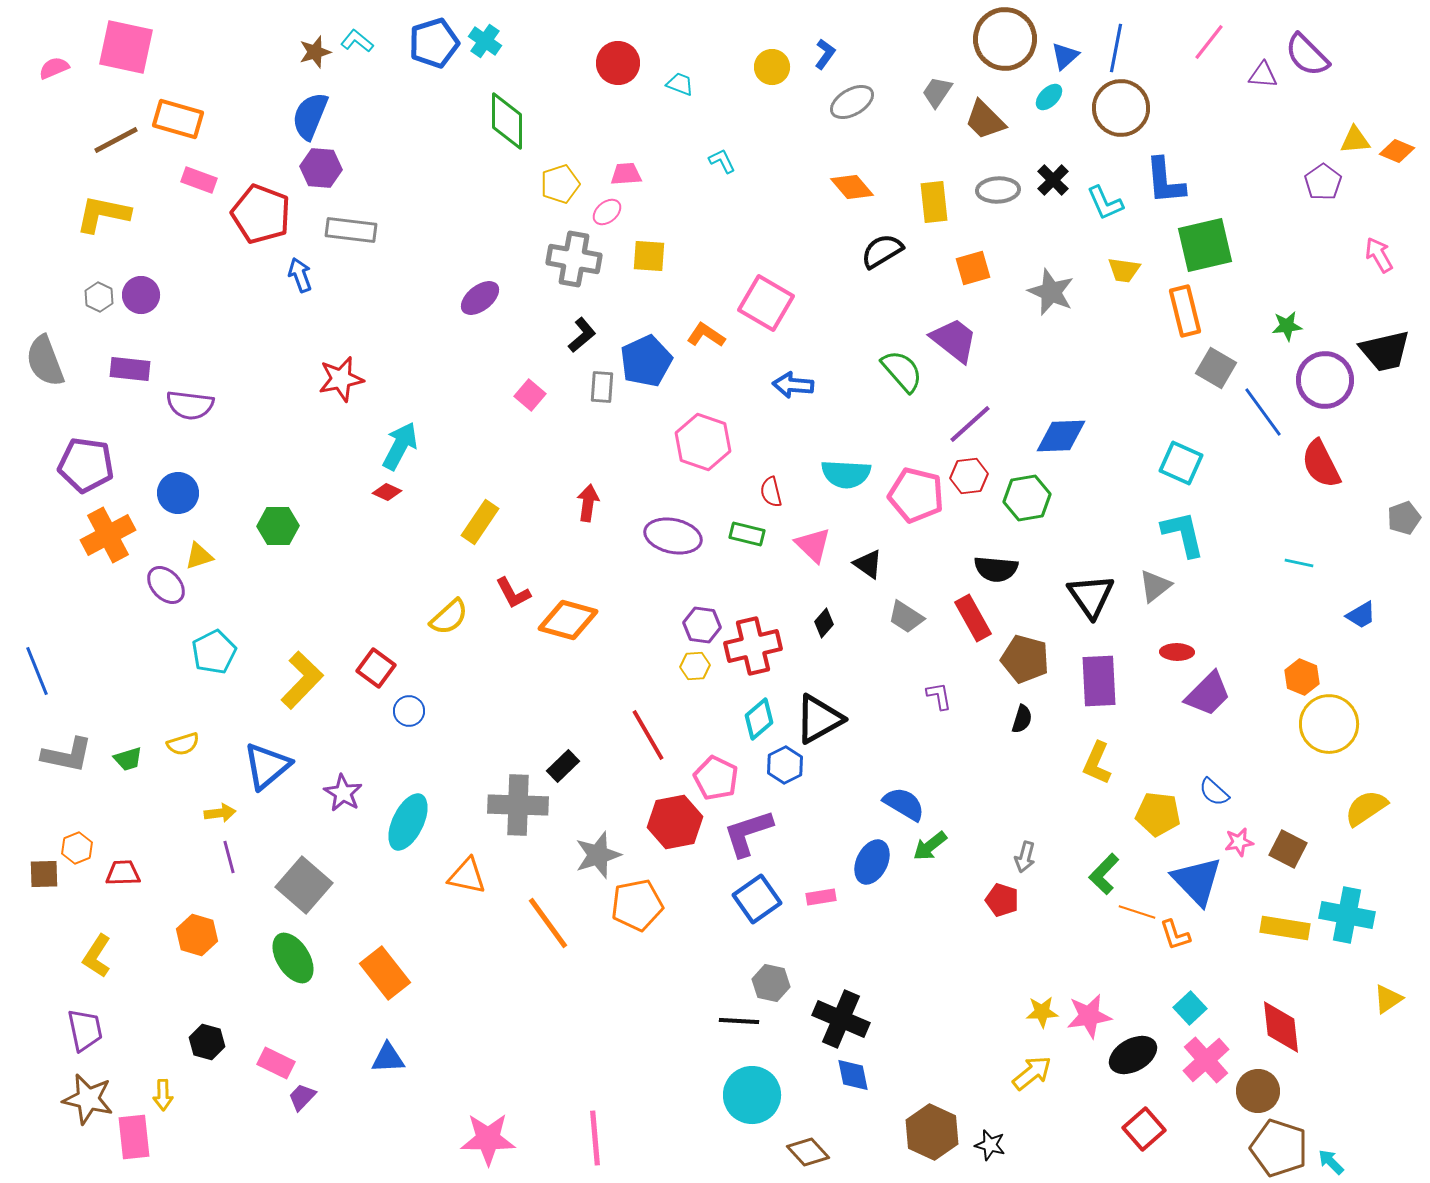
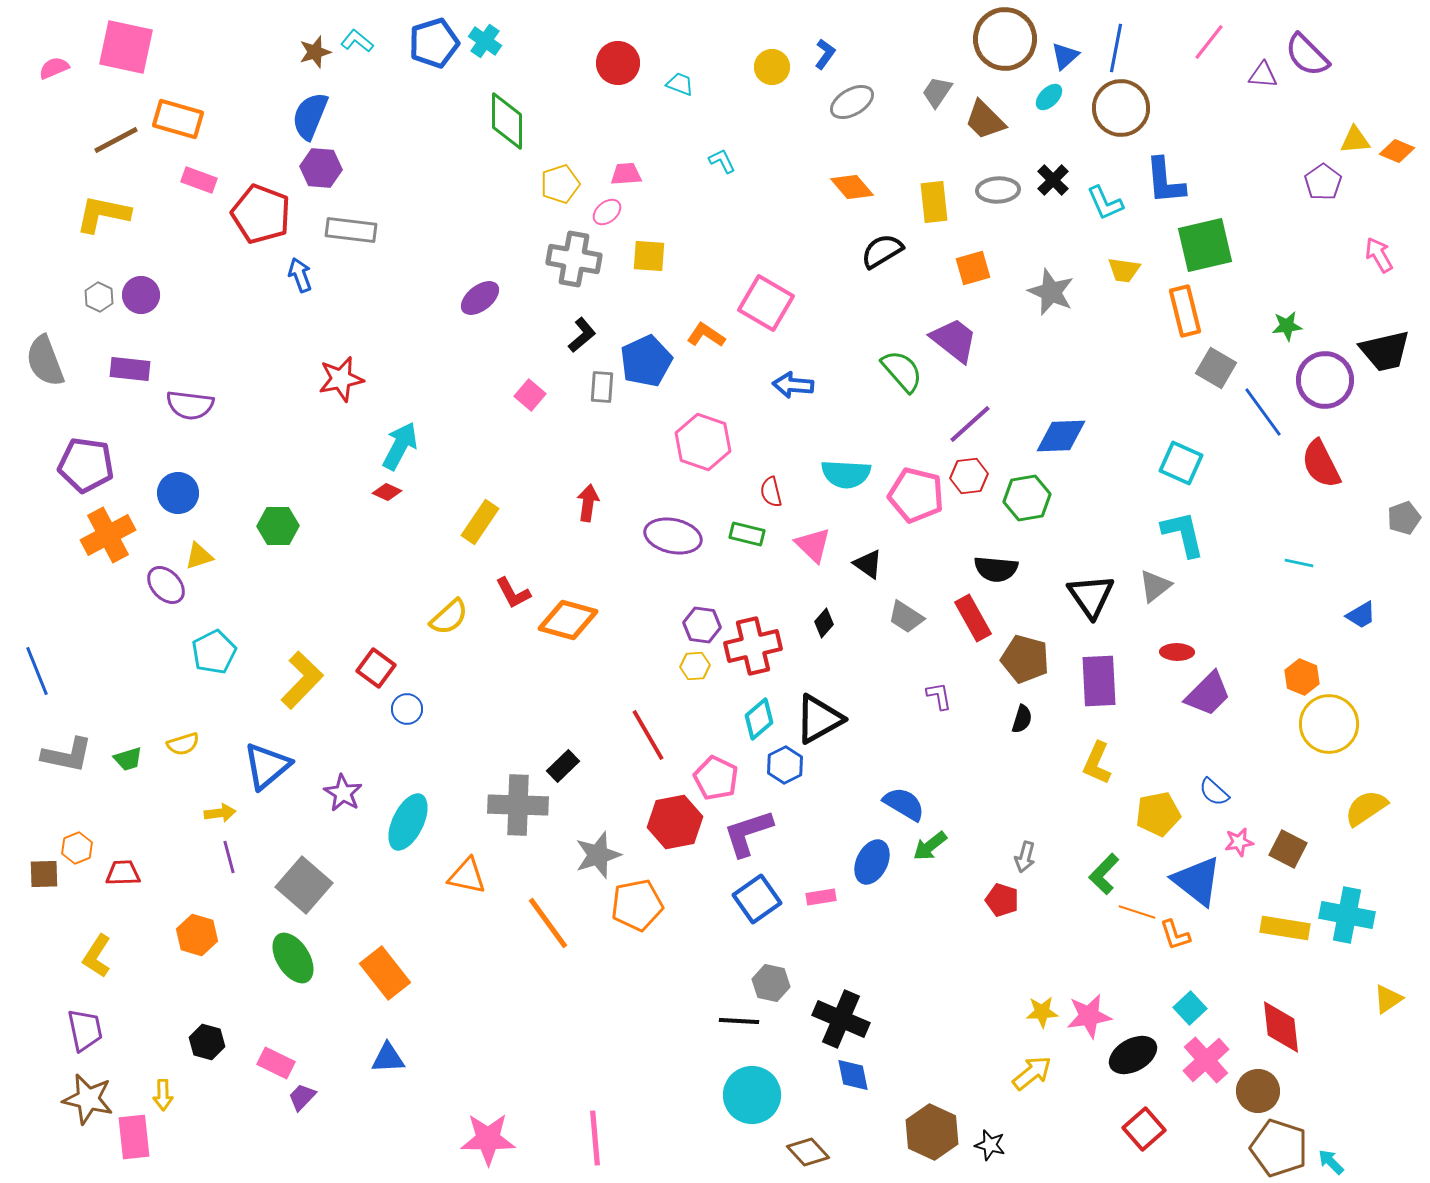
blue circle at (409, 711): moved 2 px left, 2 px up
yellow pentagon at (1158, 814): rotated 18 degrees counterclockwise
blue triangle at (1197, 881): rotated 8 degrees counterclockwise
